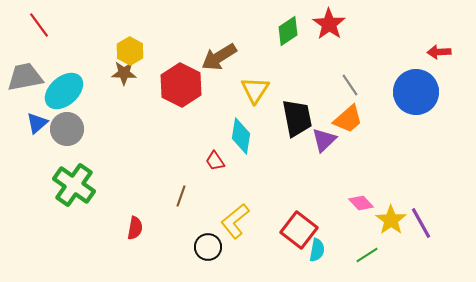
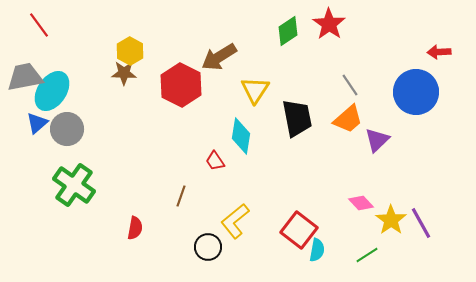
cyan ellipse: moved 12 px left; rotated 15 degrees counterclockwise
purple triangle: moved 53 px right
